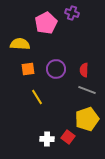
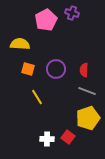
pink pentagon: moved 3 px up
orange square: rotated 24 degrees clockwise
gray line: moved 1 px down
yellow pentagon: moved 1 px right, 1 px up
